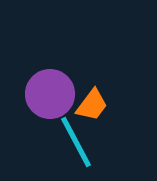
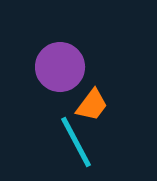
purple circle: moved 10 px right, 27 px up
